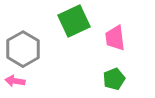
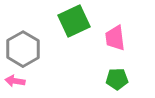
green pentagon: moved 3 px right; rotated 20 degrees clockwise
